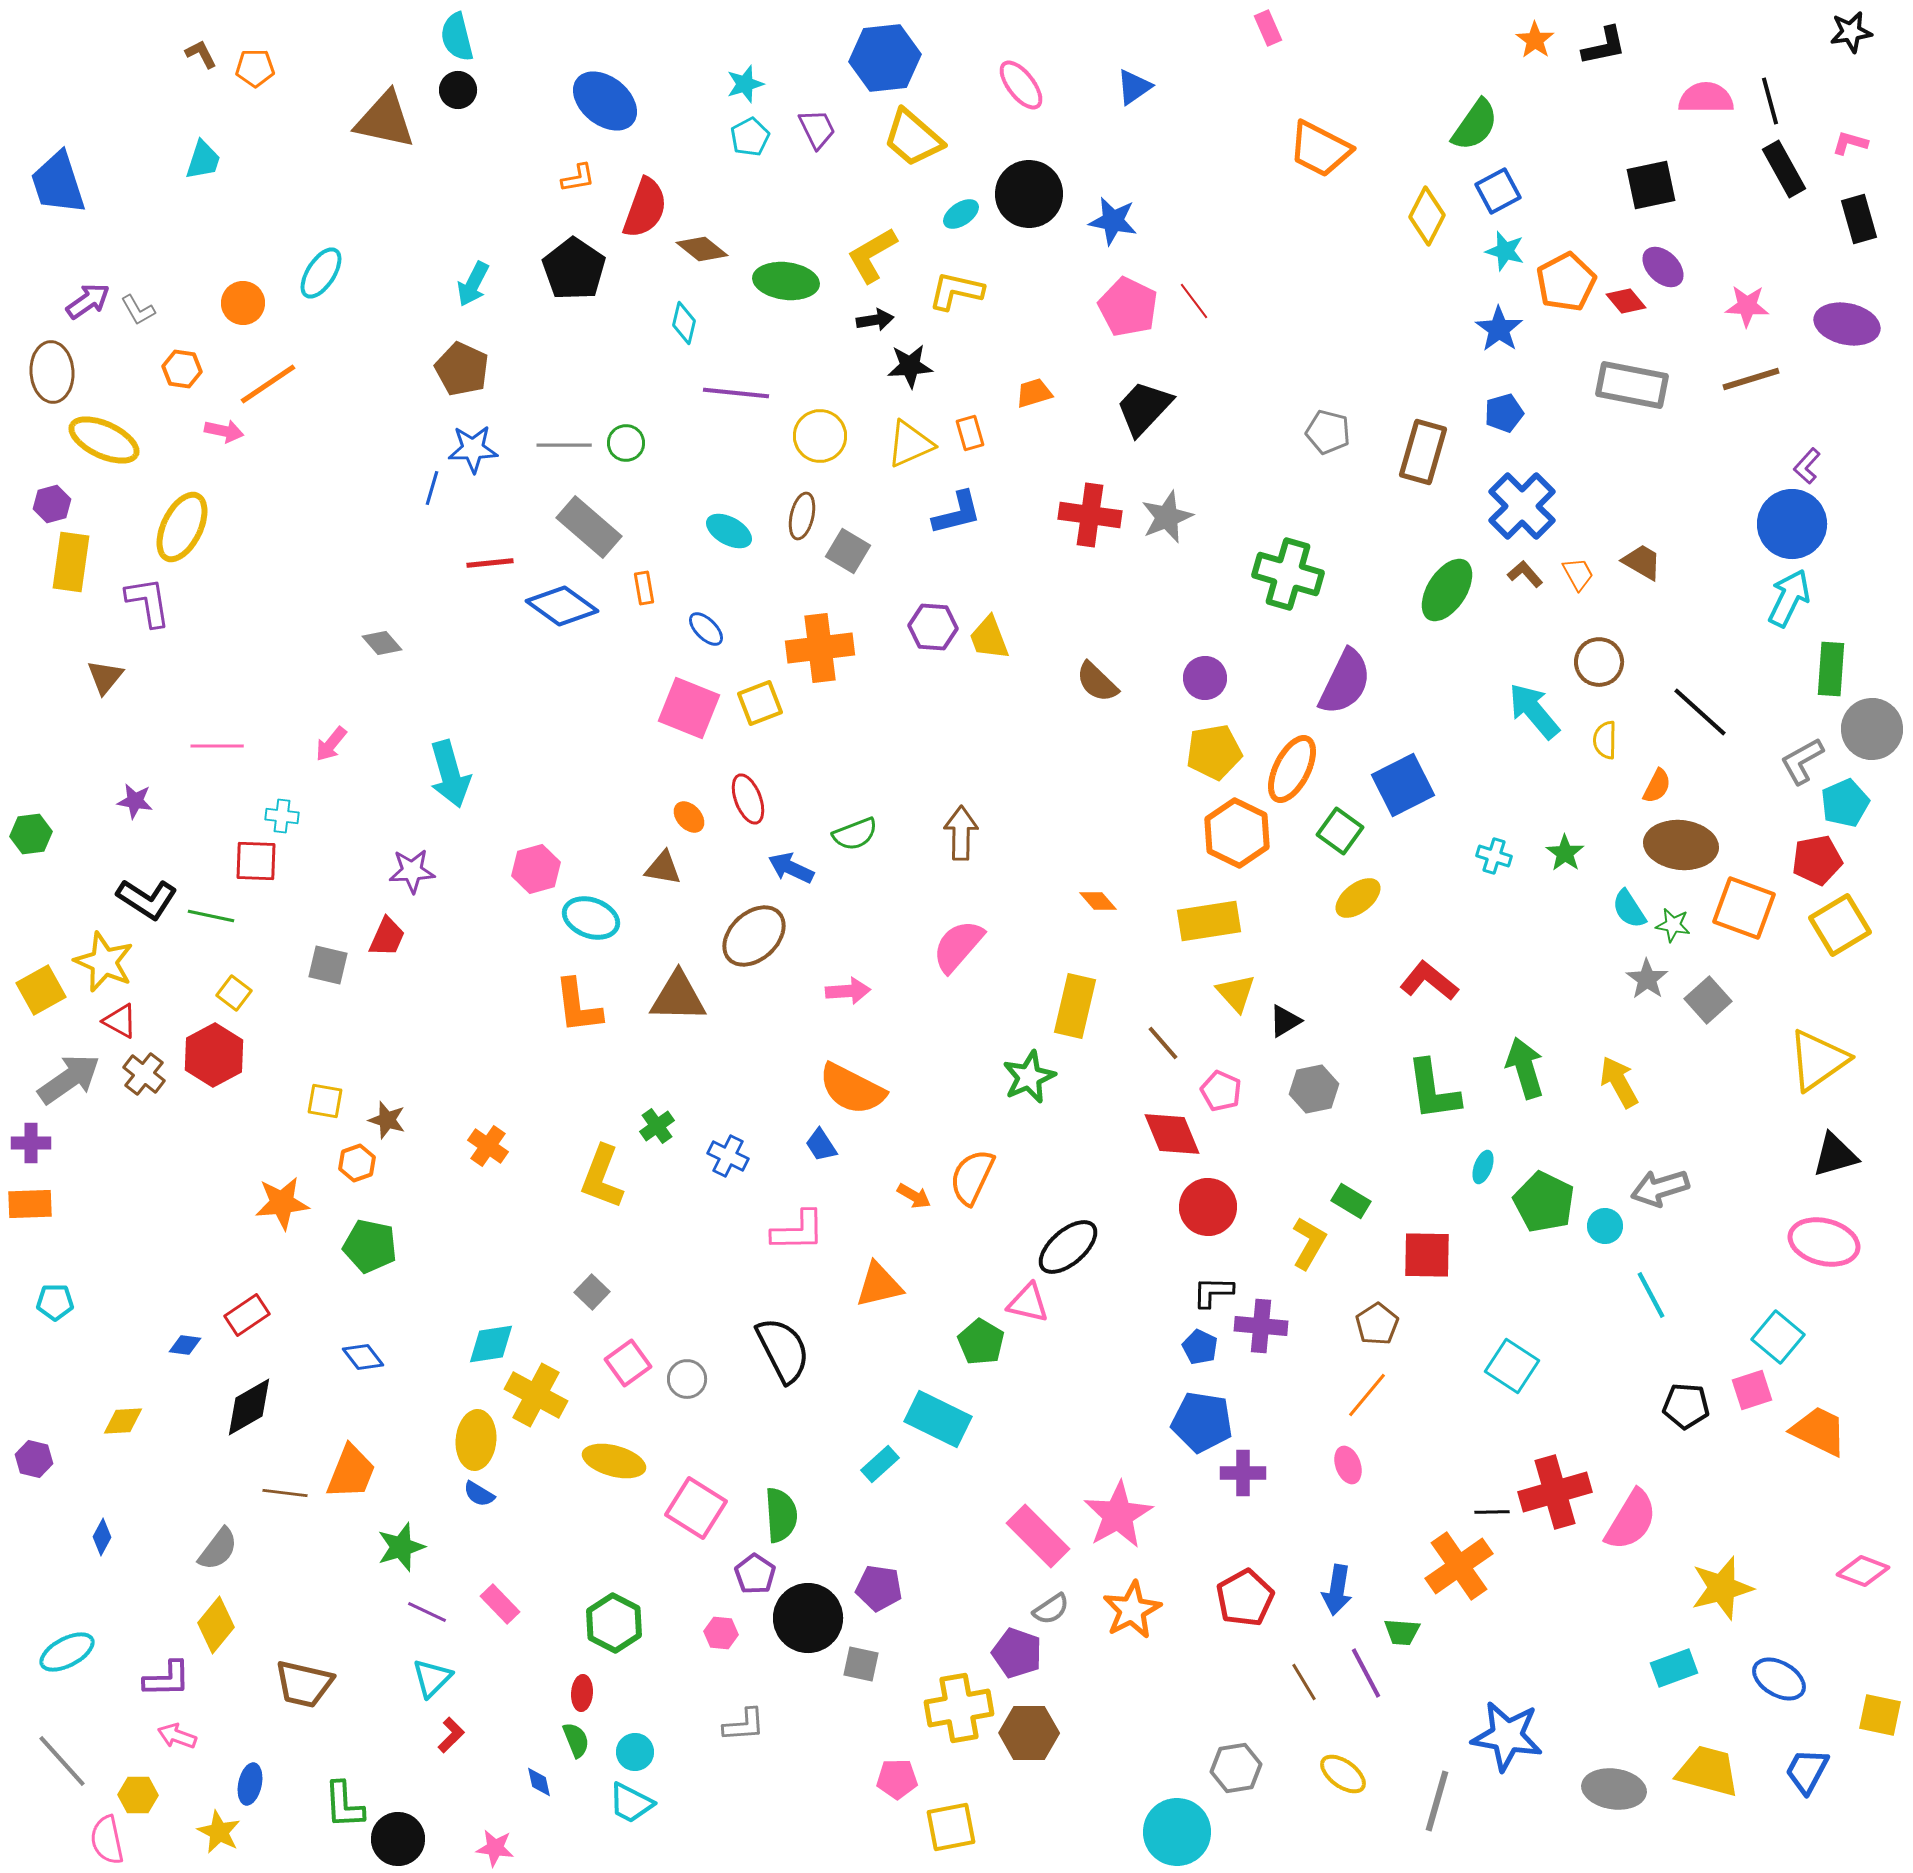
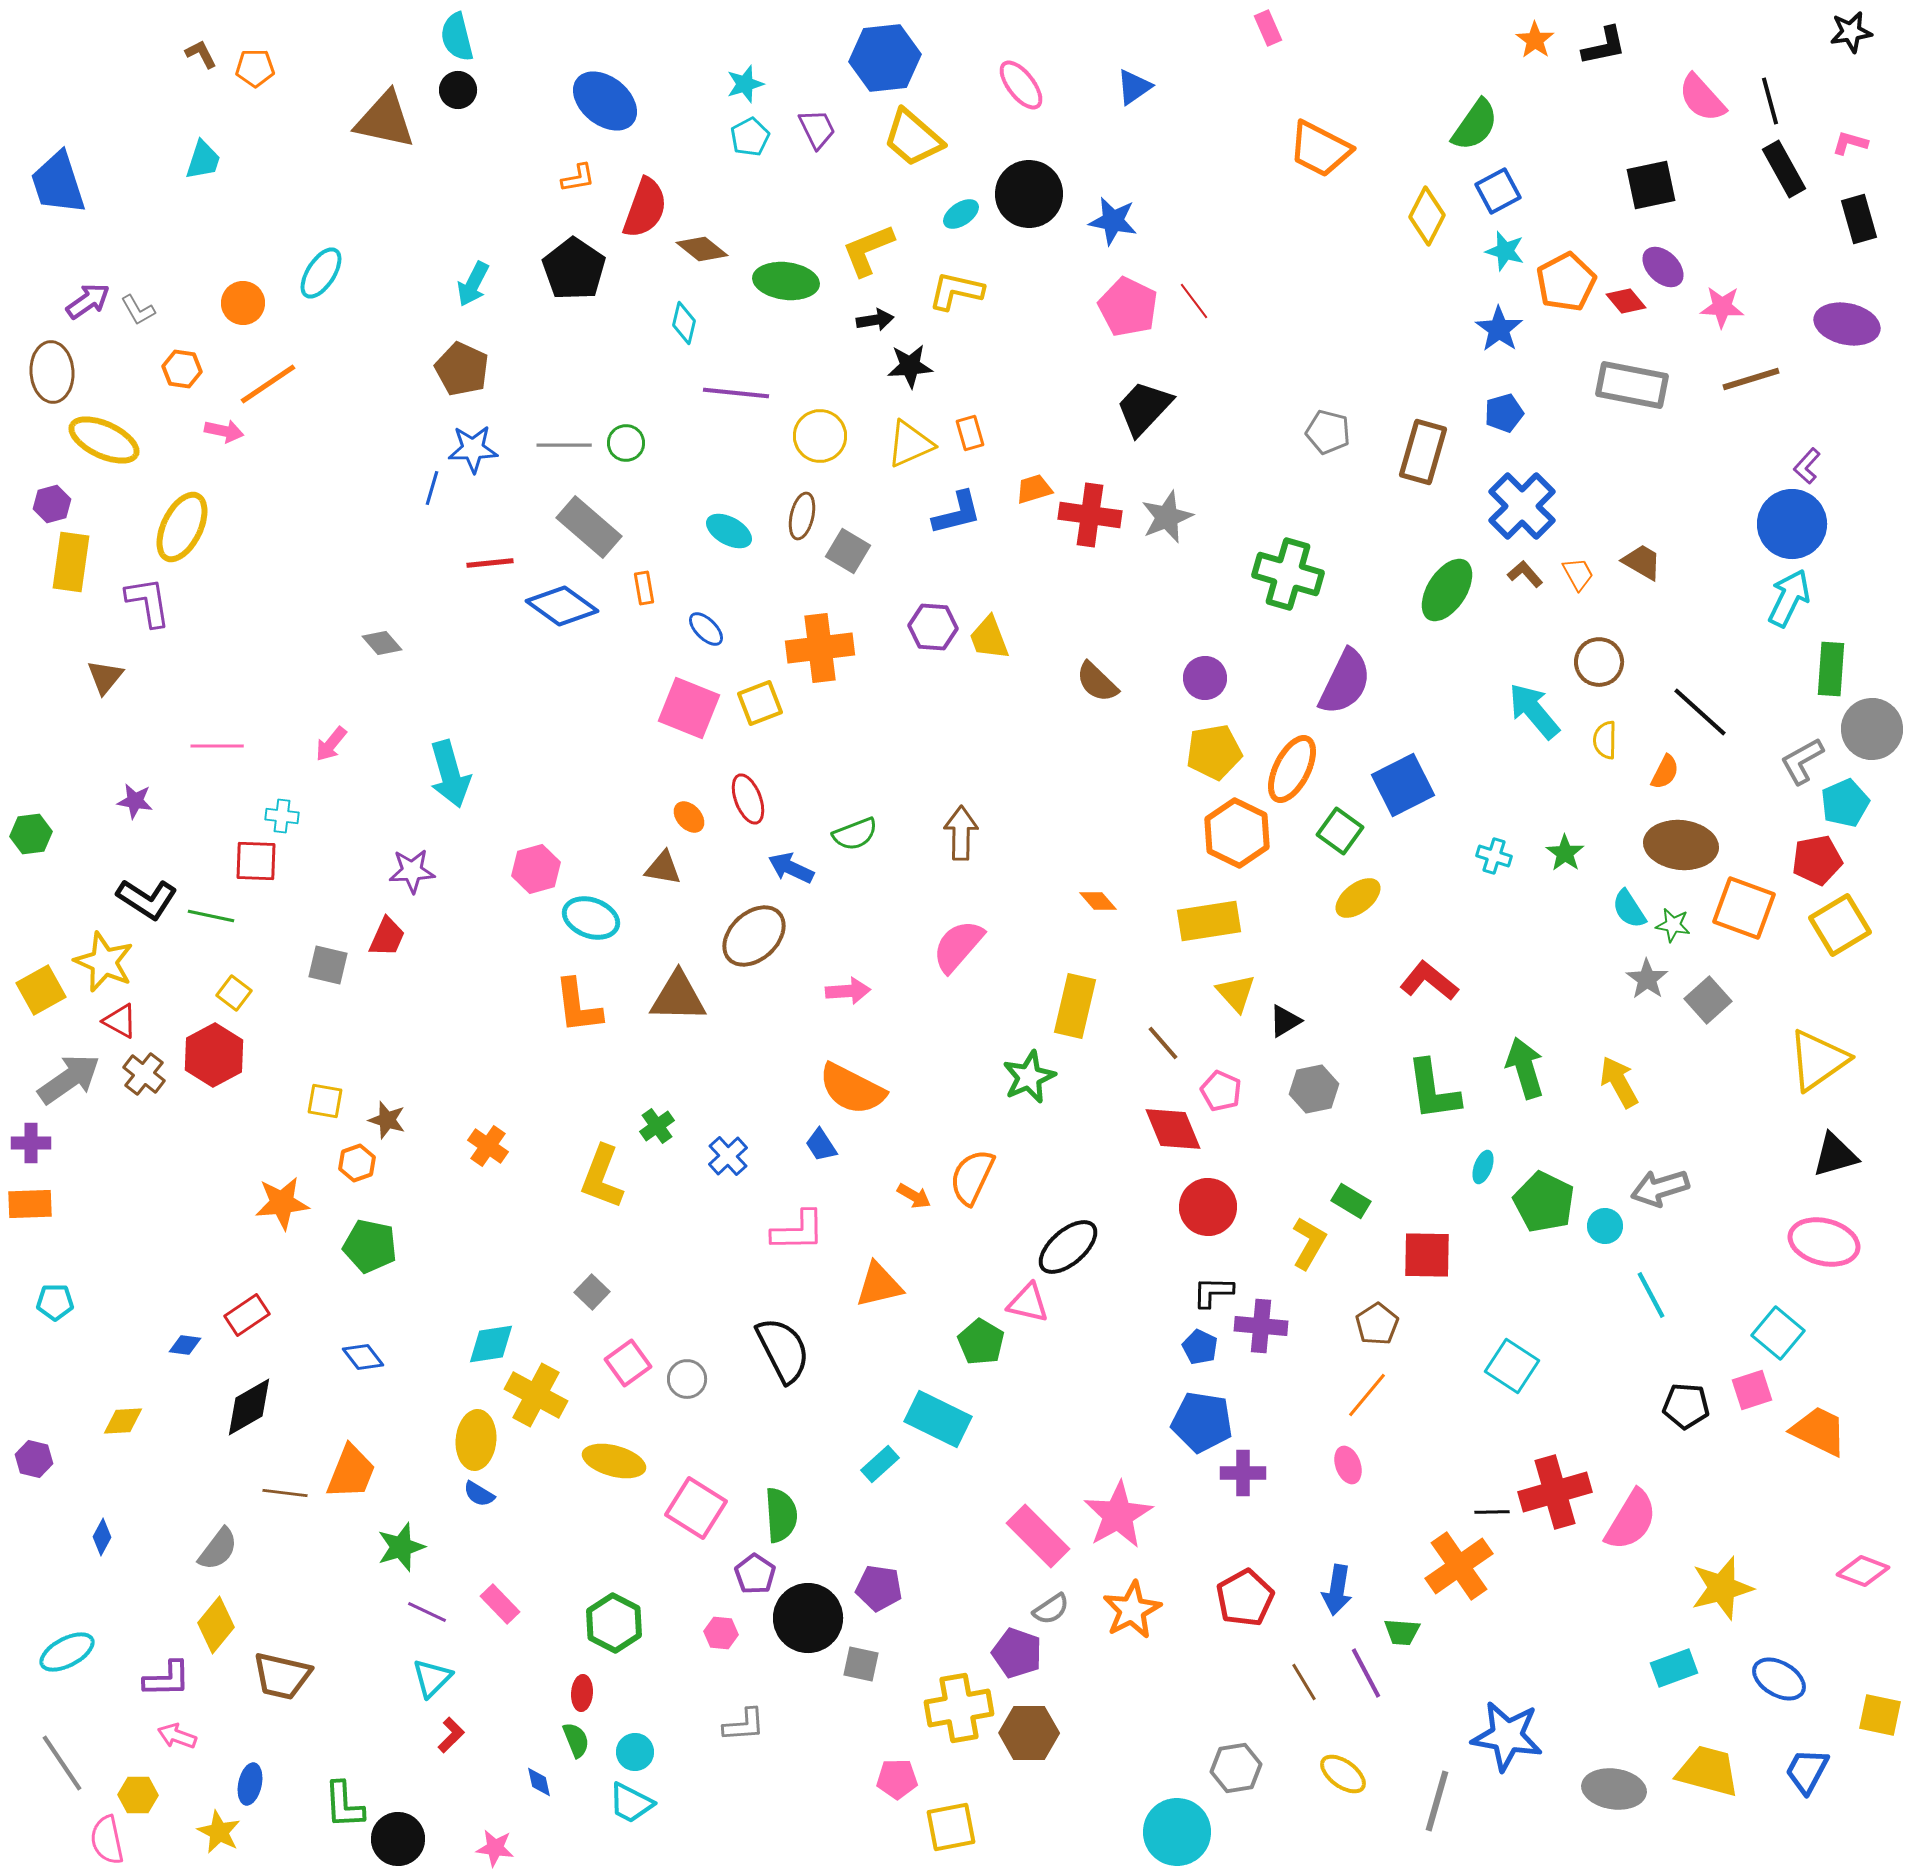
pink semicircle at (1706, 98): moved 4 px left; rotated 132 degrees counterclockwise
yellow L-shape at (872, 255): moved 4 px left, 5 px up; rotated 8 degrees clockwise
pink star at (1747, 306): moved 25 px left, 1 px down
orange trapezoid at (1034, 393): moved 96 px down
orange semicircle at (1657, 786): moved 8 px right, 14 px up
red diamond at (1172, 1134): moved 1 px right, 5 px up
blue cross at (728, 1156): rotated 21 degrees clockwise
cyan square at (1778, 1337): moved 4 px up
brown trapezoid at (304, 1684): moved 22 px left, 8 px up
gray line at (62, 1761): moved 2 px down; rotated 8 degrees clockwise
